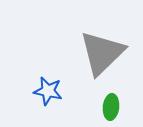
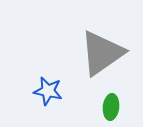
gray triangle: rotated 9 degrees clockwise
